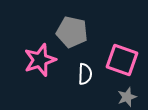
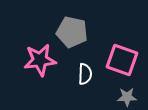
pink star: rotated 12 degrees clockwise
gray star: rotated 18 degrees clockwise
